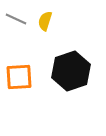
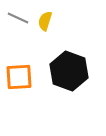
gray line: moved 2 px right, 1 px up
black hexagon: moved 2 px left; rotated 21 degrees counterclockwise
